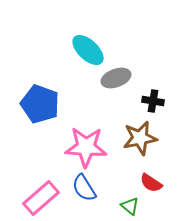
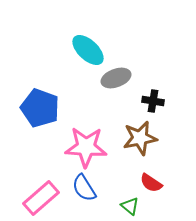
blue pentagon: moved 4 px down
